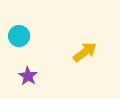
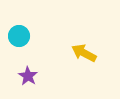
yellow arrow: moved 1 px left, 1 px down; rotated 115 degrees counterclockwise
